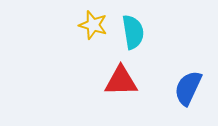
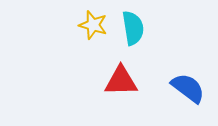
cyan semicircle: moved 4 px up
blue semicircle: rotated 102 degrees clockwise
